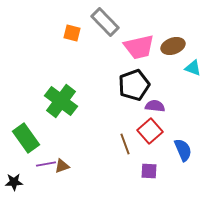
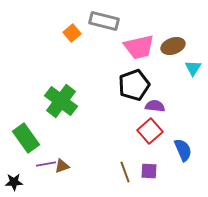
gray rectangle: moved 1 px left, 1 px up; rotated 32 degrees counterclockwise
orange square: rotated 36 degrees clockwise
cyan triangle: rotated 42 degrees clockwise
brown line: moved 28 px down
